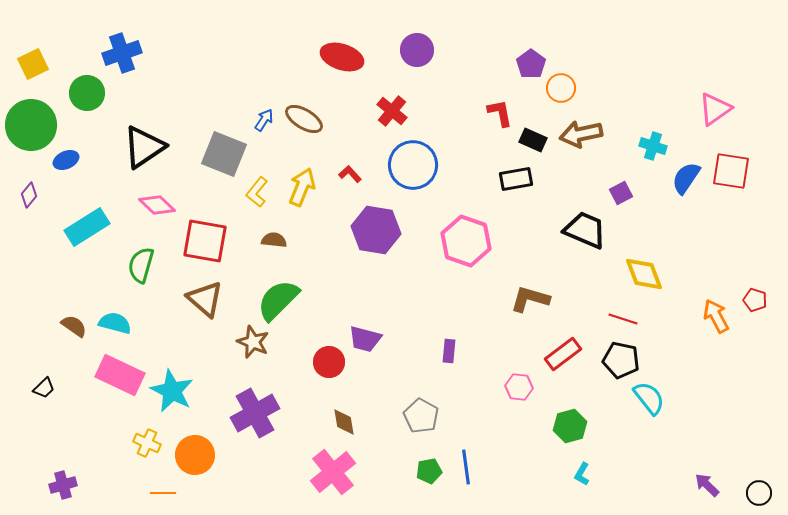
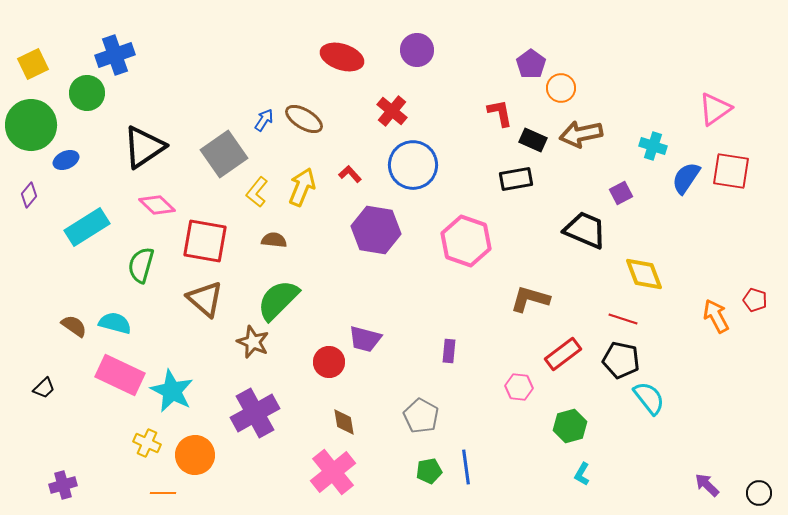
blue cross at (122, 53): moved 7 px left, 2 px down
gray square at (224, 154): rotated 33 degrees clockwise
